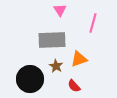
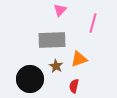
pink triangle: rotated 16 degrees clockwise
red semicircle: rotated 56 degrees clockwise
